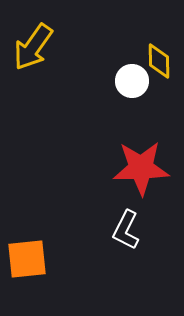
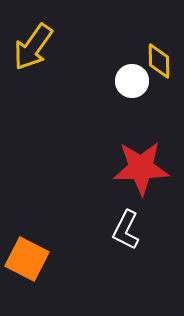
orange square: rotated 33 degrees clockwise
